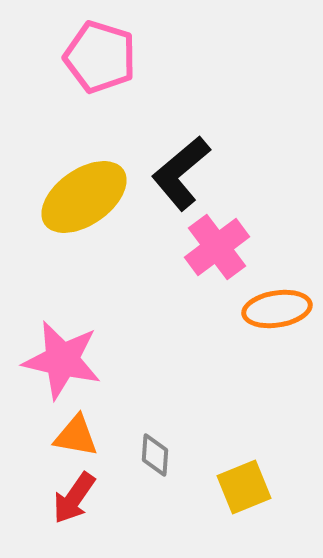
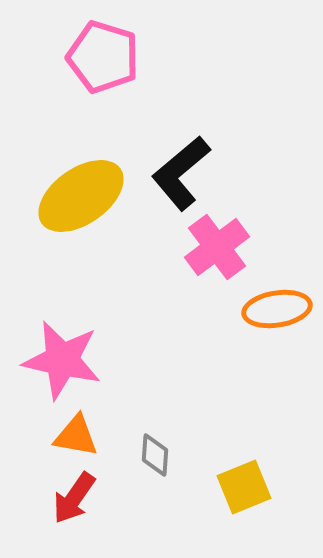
pink pentagon: moved 3 px right
yellow ellipse: moved 3 px left, 1 px up
